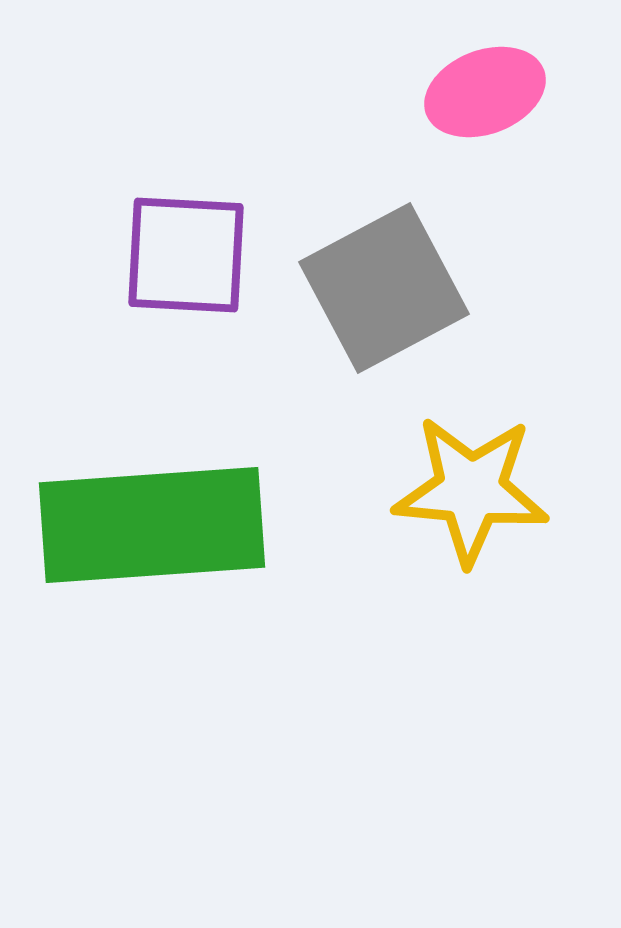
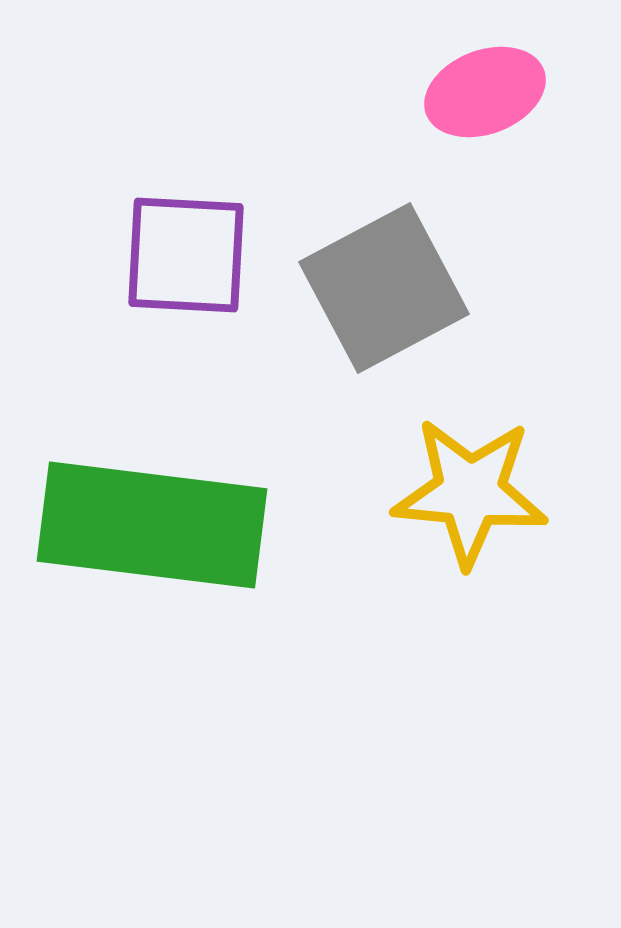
yellow star: moved 1 px left, 2 px down
green rectangle: rotated 11 degrees clockwise
